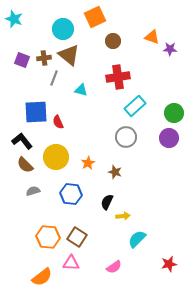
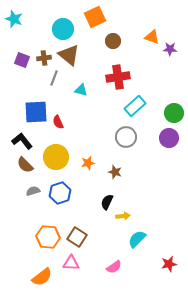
orange star: rotated 16 degrees clockwise
blue hexagon: moved 11 px left, 1 px up; rotated 25 degrees counterclockwise
